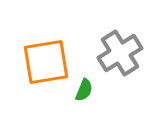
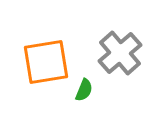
gray cross: rotated 9 degrees counterclockwise
